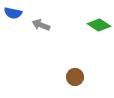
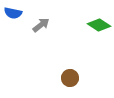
gray arrow: rotated 120 degrees clockwise
brown circle: moved 5 px left, 1 px down
